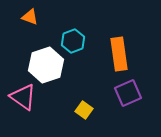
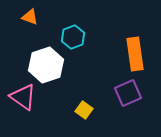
cyan hexagon: moved 4 px up
orange rectangle: moved 16 px right
